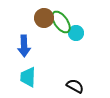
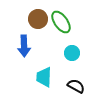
brown circle: moved 6 px left, 1 px down
cyan circle: moved 4 px left, 20 px down
cyan trapezoid: moved 16 px right
black semicircle: moved 1 px right
